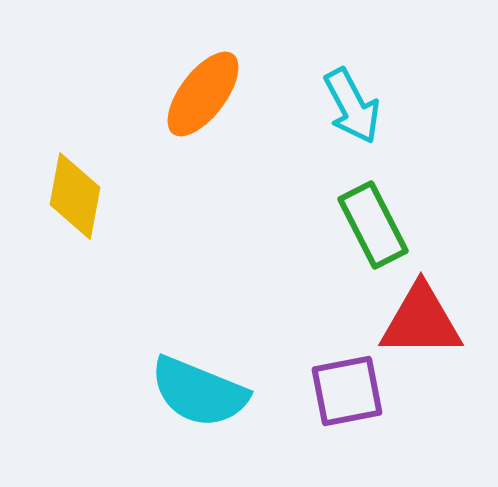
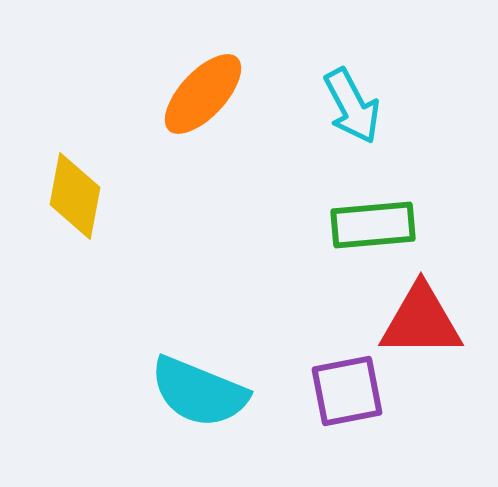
orange ellipse: rotated 6 degrees clockwise
green rectangle: rotated 68 degrees counterclockwise
